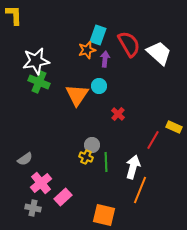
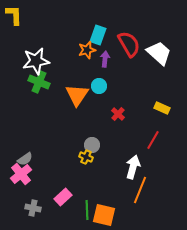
yellow rectangle: moved 12 px left, 19 px up
green line: moved 19 px left, 48 px down
pink cross: moved 20 px left, 9 px up
